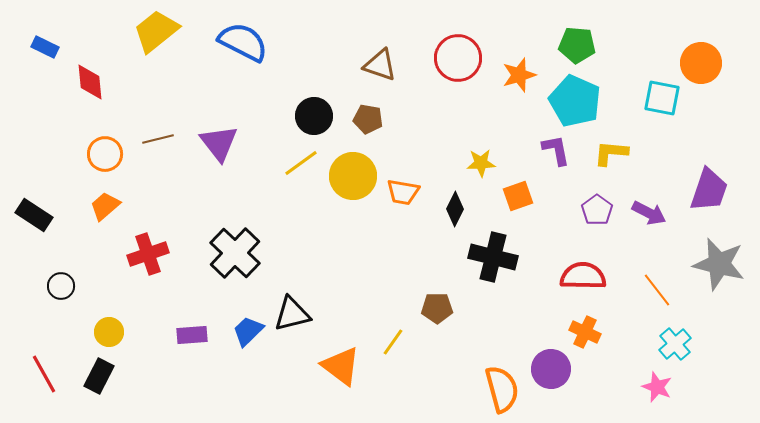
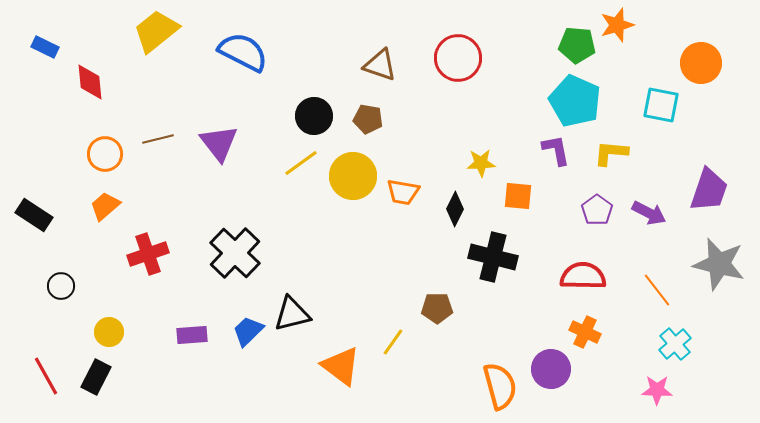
blue semicircle at (243, 42): moved 10 px down
orange star at (519, 75): moved 98 px right, 50 px up
cyan square at (662, 98): moved 1 px left, 7 px down
orange square at (518, 196): rotated 24 degrees clockwise
red line at (44, 374): moved 2 px right, 2 px down
black rectangle at (99, 376): moved 3 px left, 1 px down
pink star at (657, 387): moved 3 px down; rotated 20 degrees counterclockwise
orange semicircle at (502, 389): moved 2 px left, 3 px up
